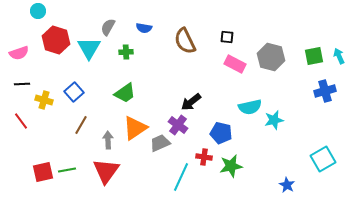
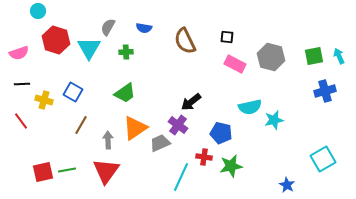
blue square: moved 1 px left; rotated 18 degrees counterclockwise
